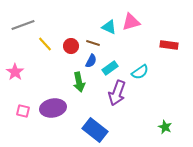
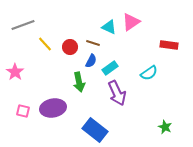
pink triangle: rotated 18 degrees counterclockwise
red circle: moved 1 px left, 1 px down
cyan semicircle: moved 9 px right, 1 px down
purple arrow: rotated 45 degrees counterclockwise
